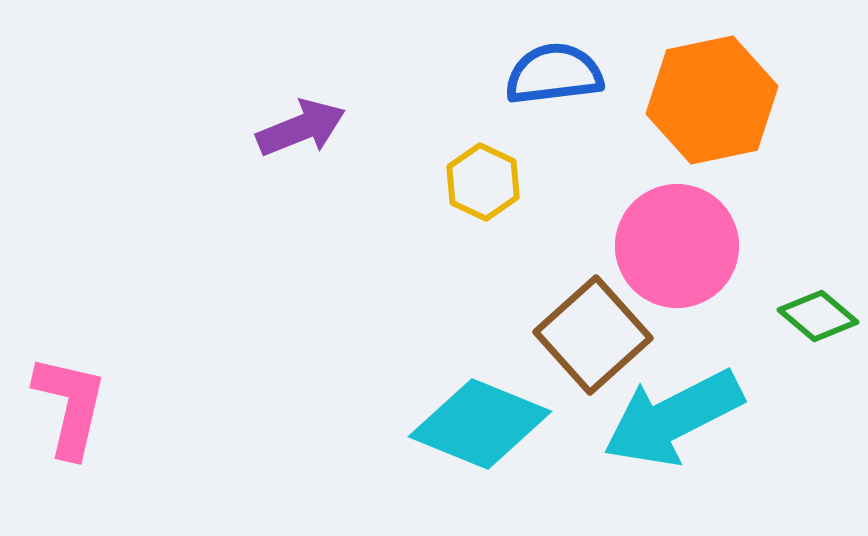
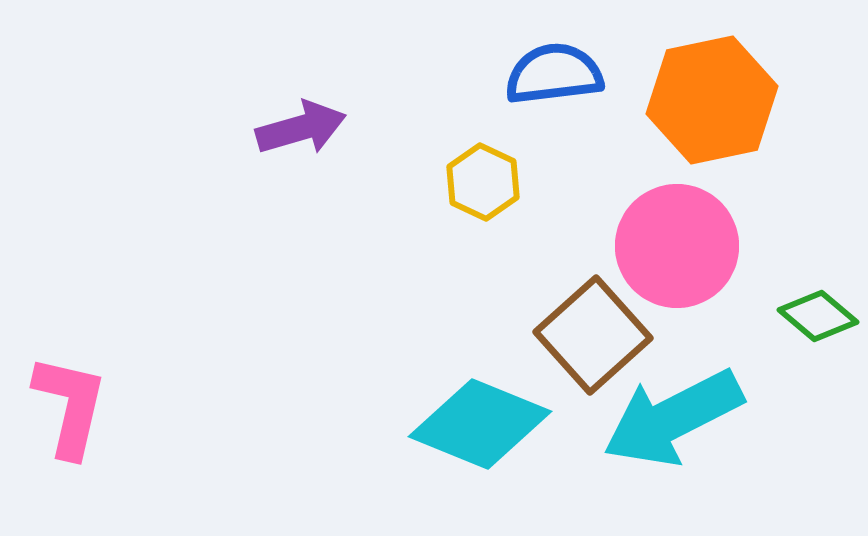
purple arrow: rotated 6 degrees clockwise
